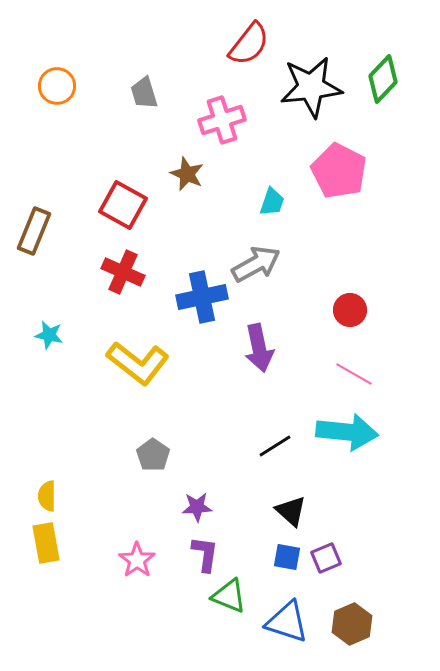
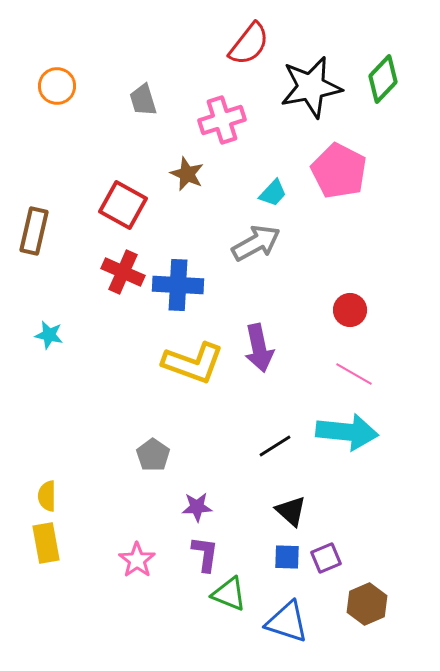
black star: rotated 4 degrees counterclockwise
gray trapezoid: moved 1 px left, 7 px down
cyan trapezoid: moved 1 px right, 9 px up; rotated 24 degrees clockwise
brown rectangle: rotated 9 degrees counterclockwise
gray arrow: moved 21 px up
blue cross: moved 24 px left, 12 px up; rotated 15 degrees clockwise
yellow L-shape: moved 55 px right; rotated 18 degrees counterclockwise
blue square: rotated 8 degrees counterclockwise
green triangle: moved 2 px up
brown hexagon: moved 15 px right, 20 px up
